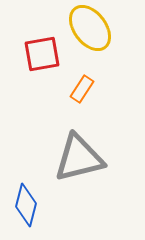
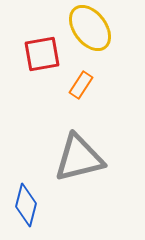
orange rectangle: moved 1 px left, 4 px up
